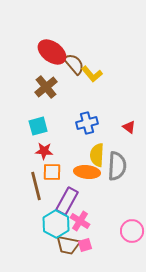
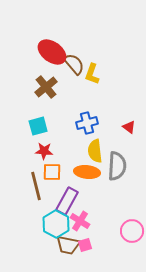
yellow L-shape: rotated 60 degrees clockwise
yellow semicircle: moved 2 px left, 4 px up; rotated 10 degrees counterclockwise
